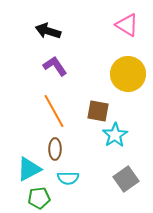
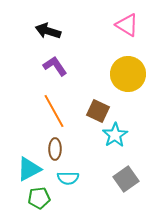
brown square: rotated 15 degrees clockwise
